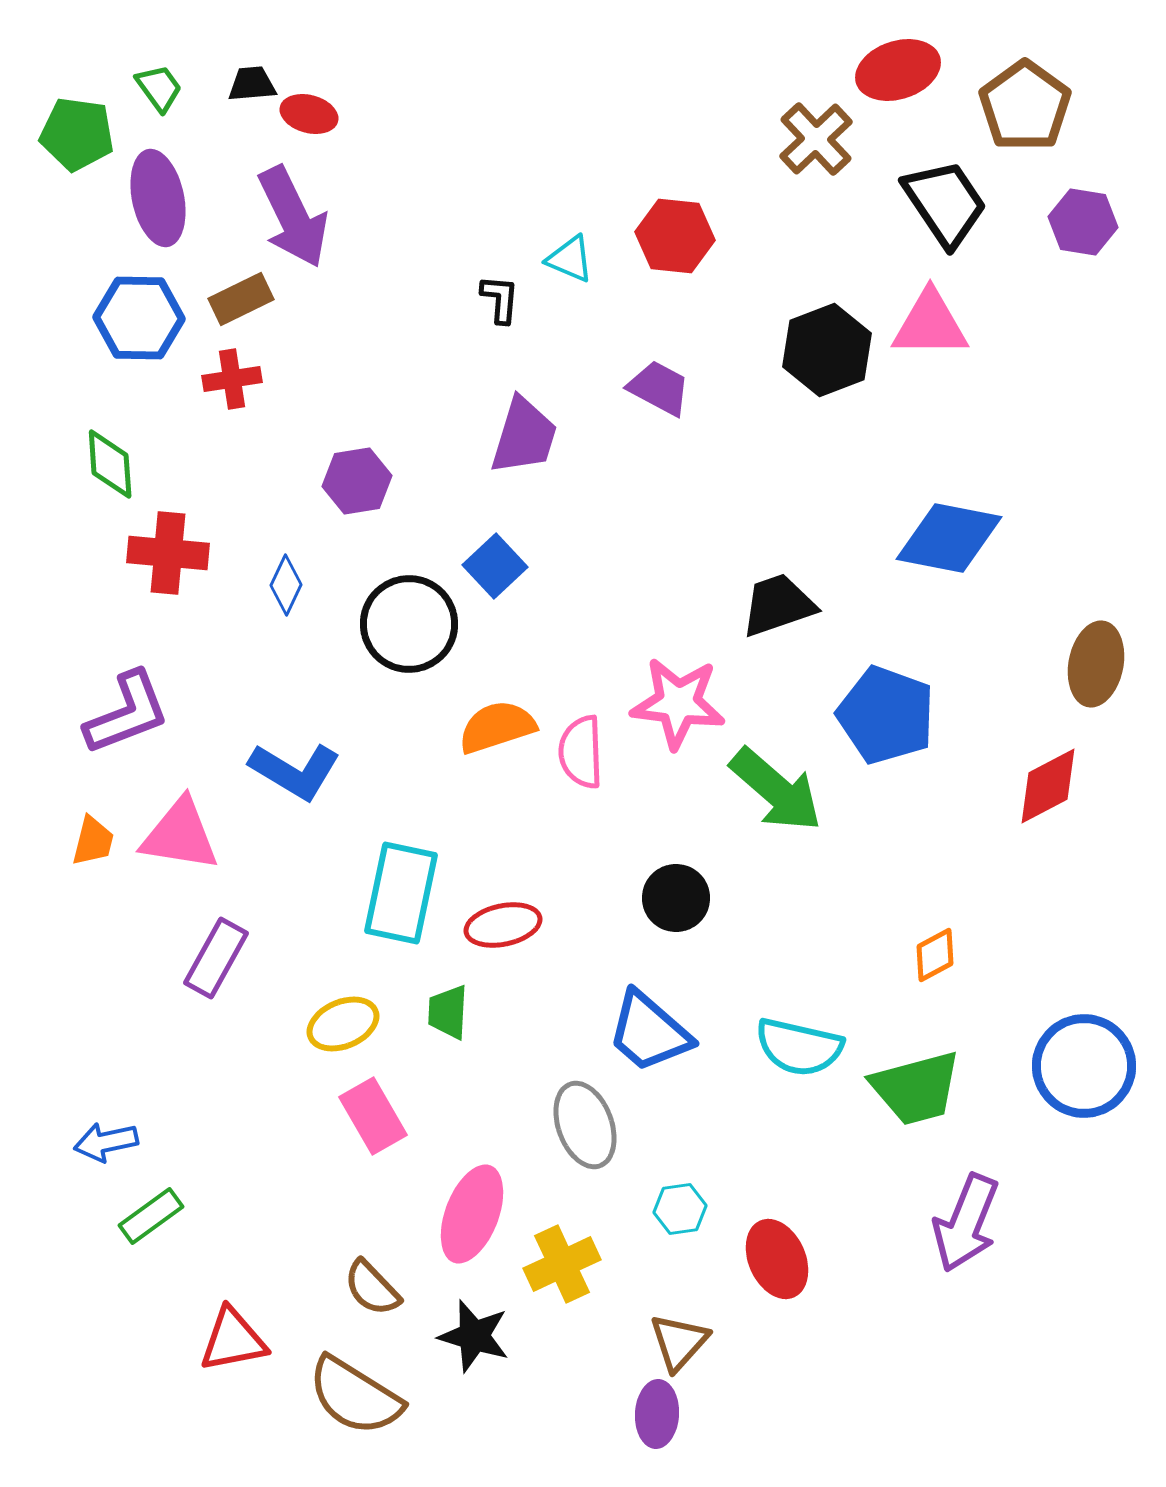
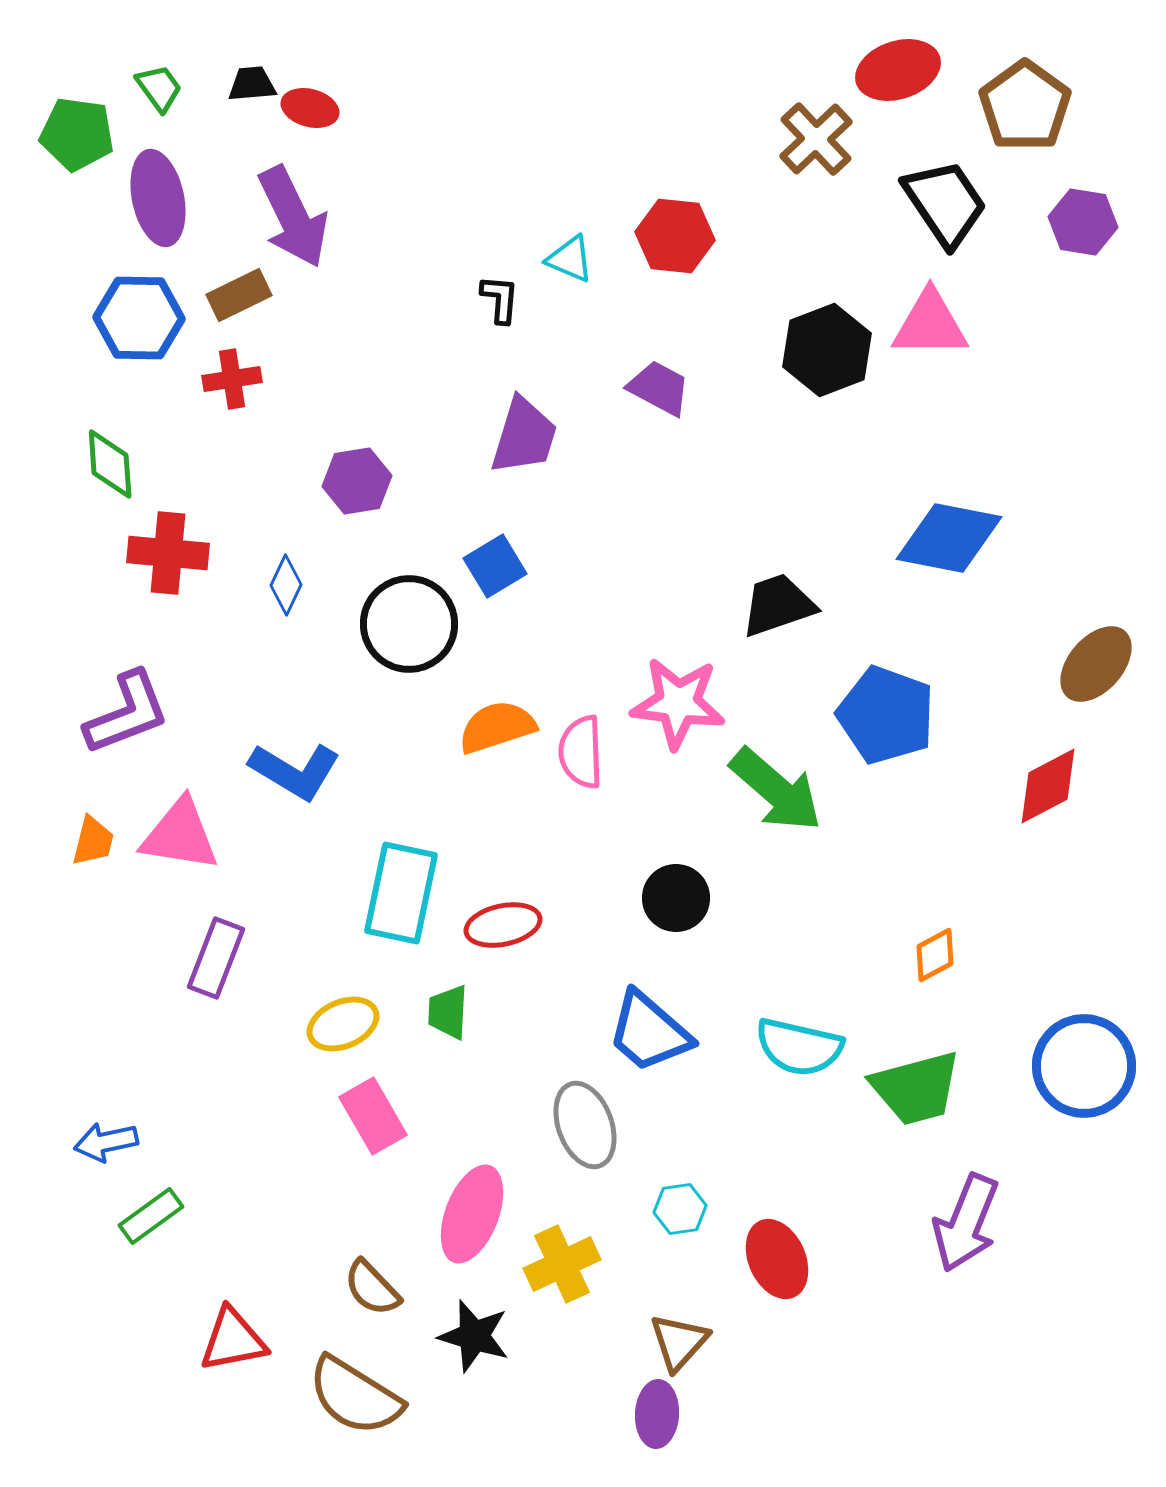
red ellipse at (309, 114): moved 1 px right, 6 px up
brown rectangle at (241, 299): moved 2 px left, 4 px up
blue square at (495, 566): rotated 12 degrees clockwise
brown ellipse at (1096, 664): rotated 30 degrees clockwise
purple rectangle at (216, 958): rotated 8 degrees counterclockwise
